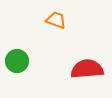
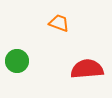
orange trapezoid: moved 3 px right, 3 px down
